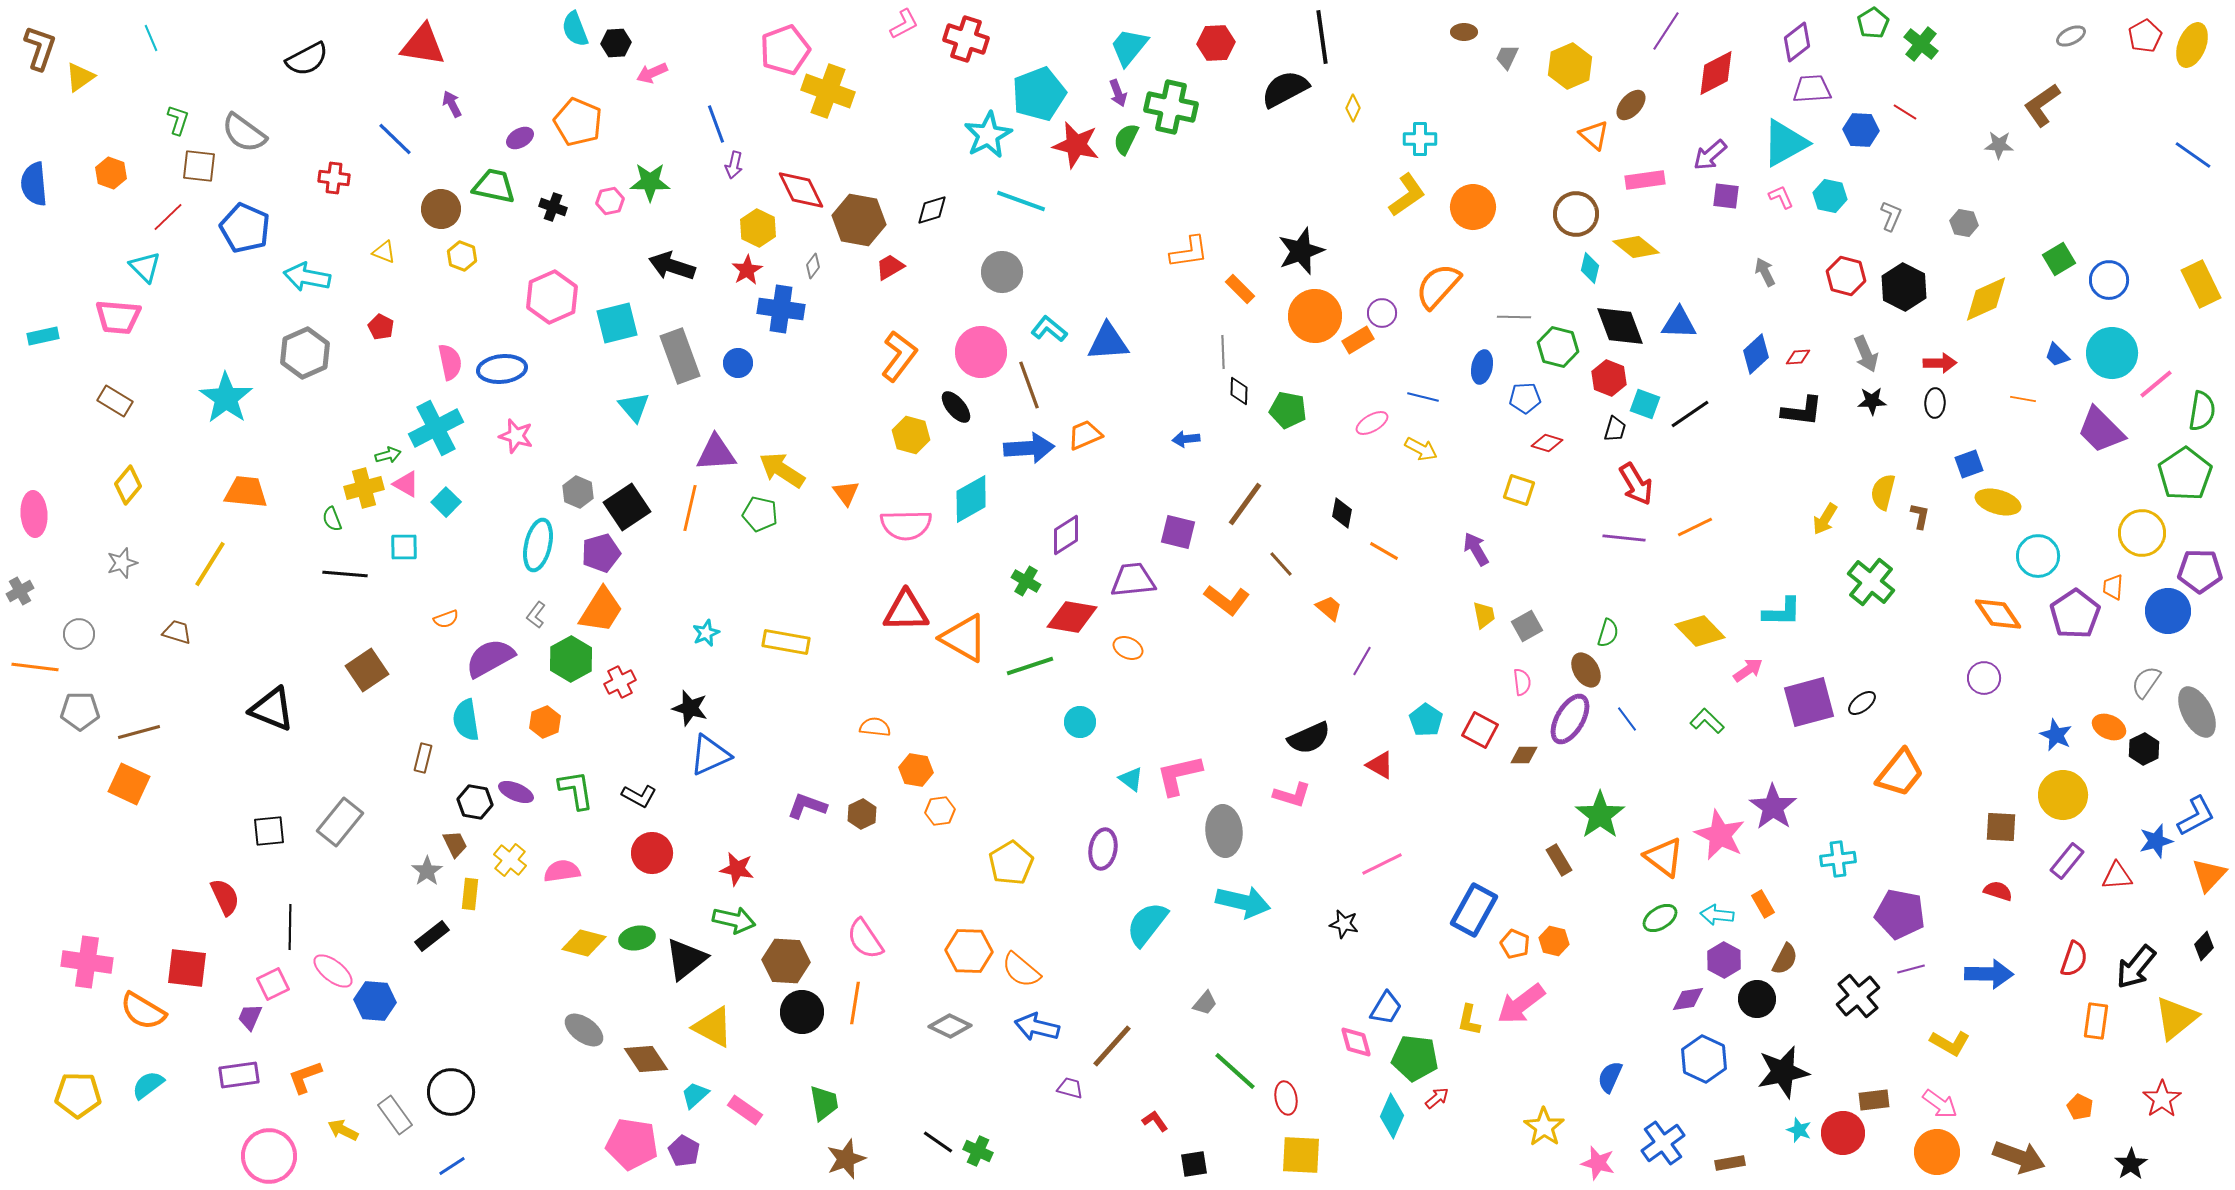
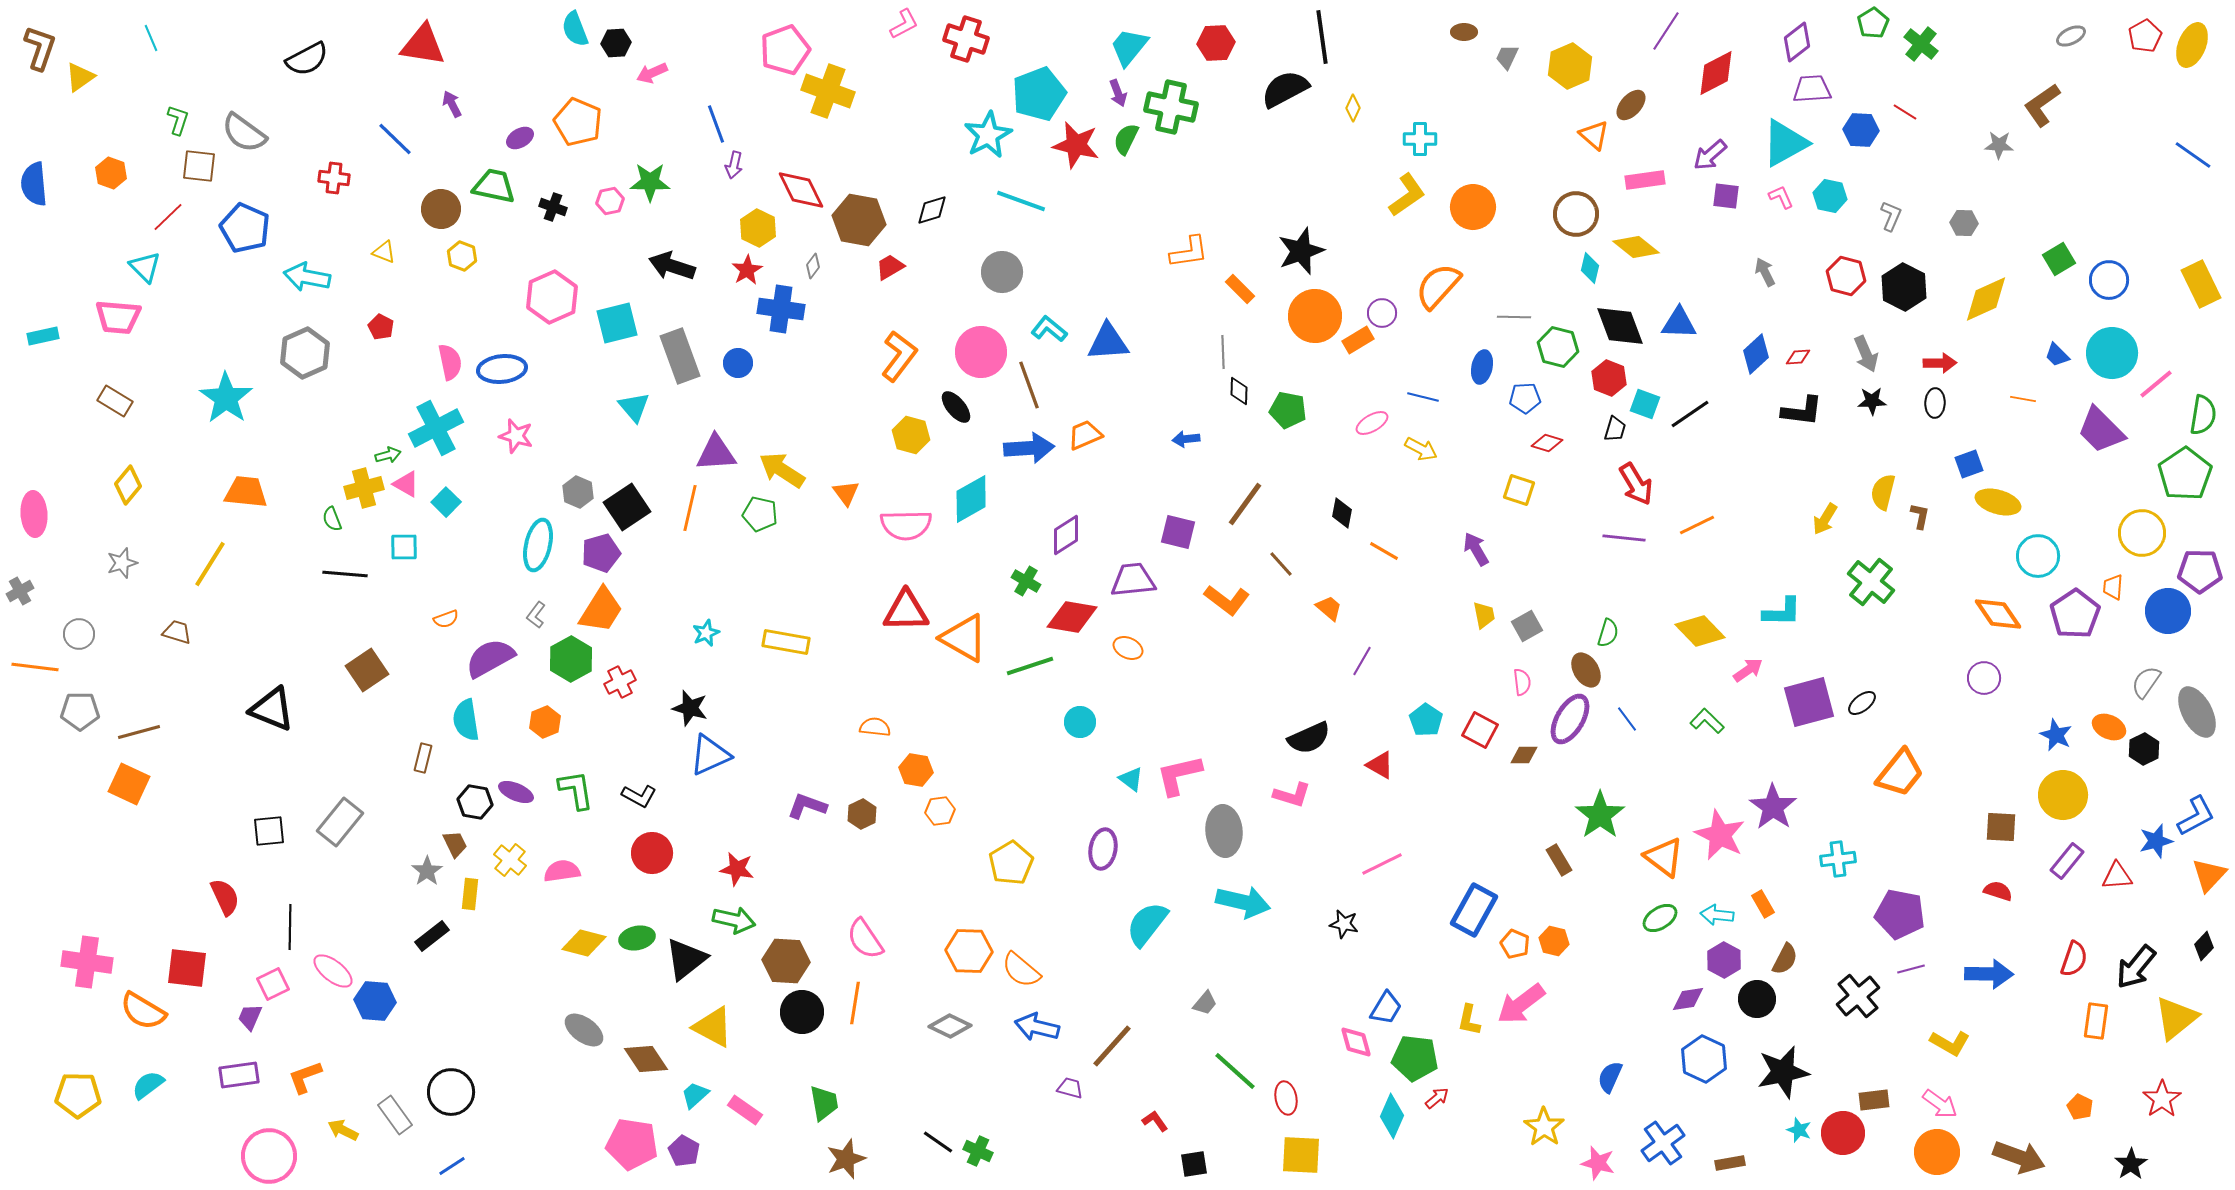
gray hexagon at (1964, 223): rotated 8 degrees counterclockwise
green semicircle at (2202, 411): moved 1 px right, 4 px down
orange line at (1695, 527): moved 2 px right, 2 px up
